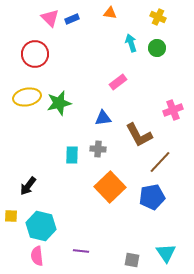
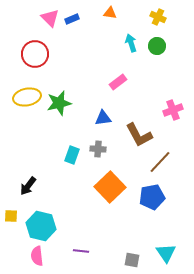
green circle: moved 2 px up
cyan rectangle: rotated 18 degrees clockwise
